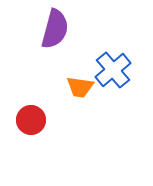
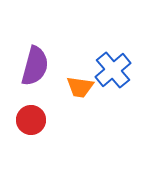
purple semicircle: moved 20 px left, 37 px down
